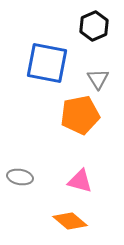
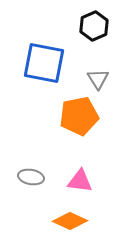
blue square: moved 3 px left
orange pentagon: moved 1 px left, 1 px down
gray ellipse: moved 11 px right
pink triangle: rotated 8 degrees counterclockwise
orange diamond: rotated 16 degrees counterclockwise
